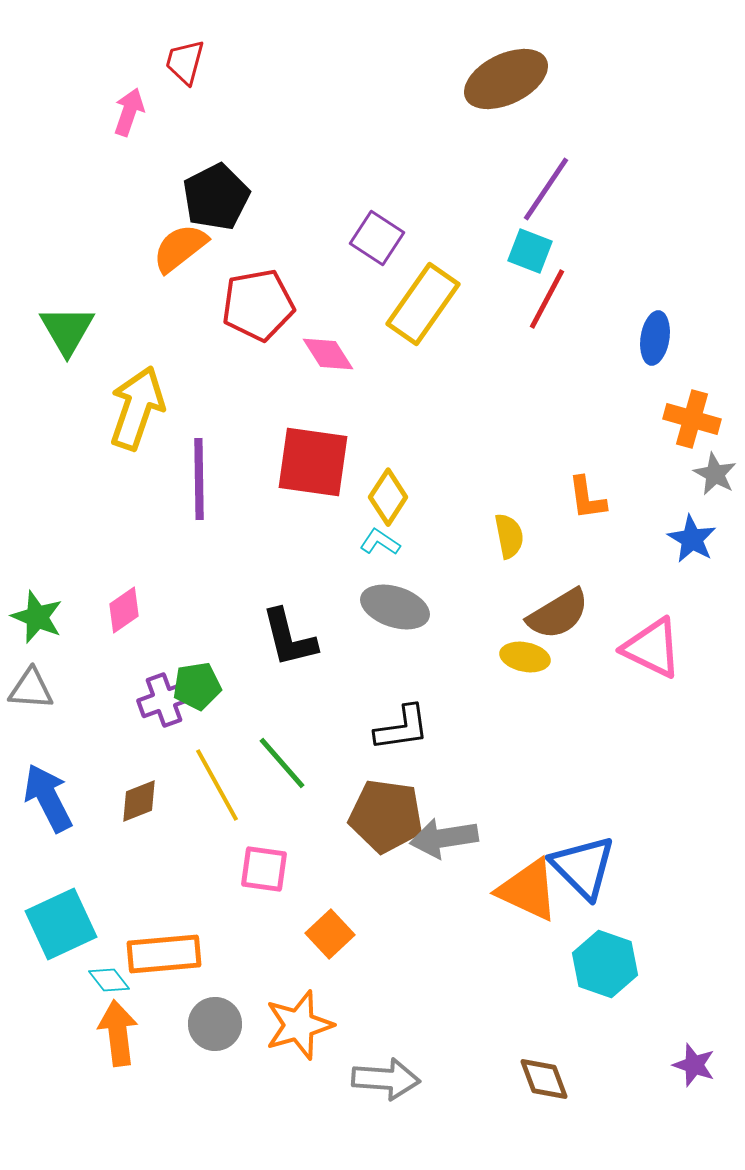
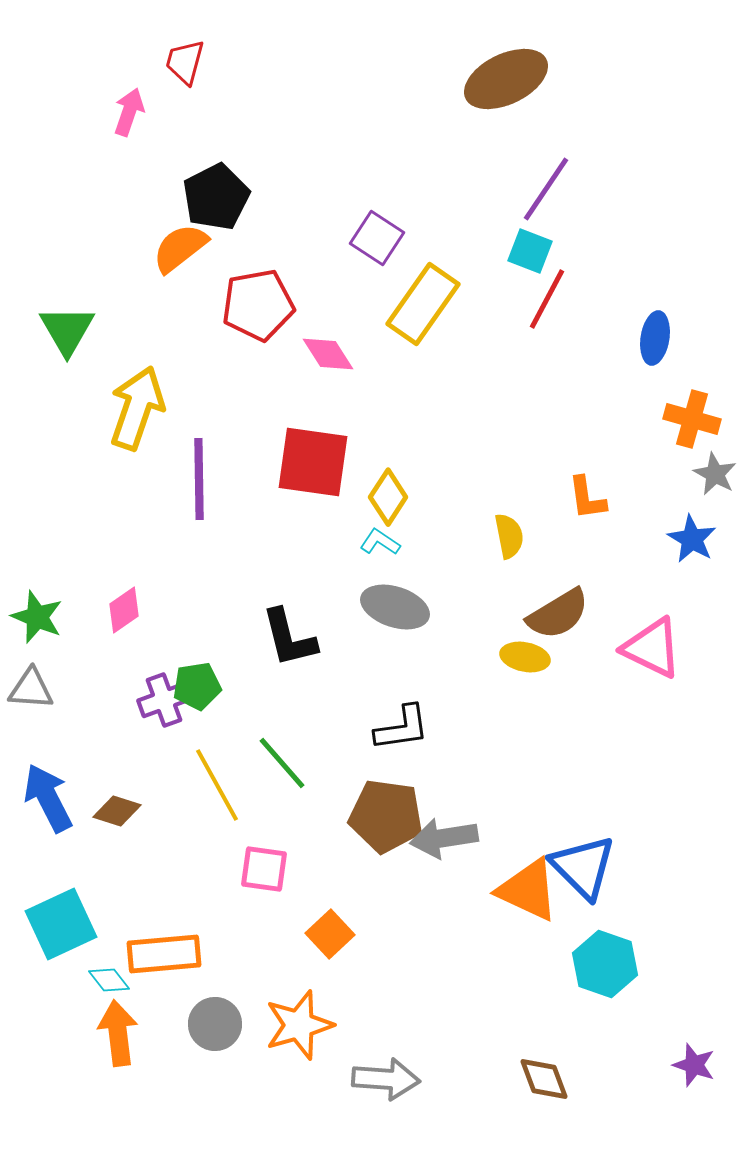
brown diamond at (139, 801): moved 22 px left, 10 px down; rotated 39 degrees clockwise
